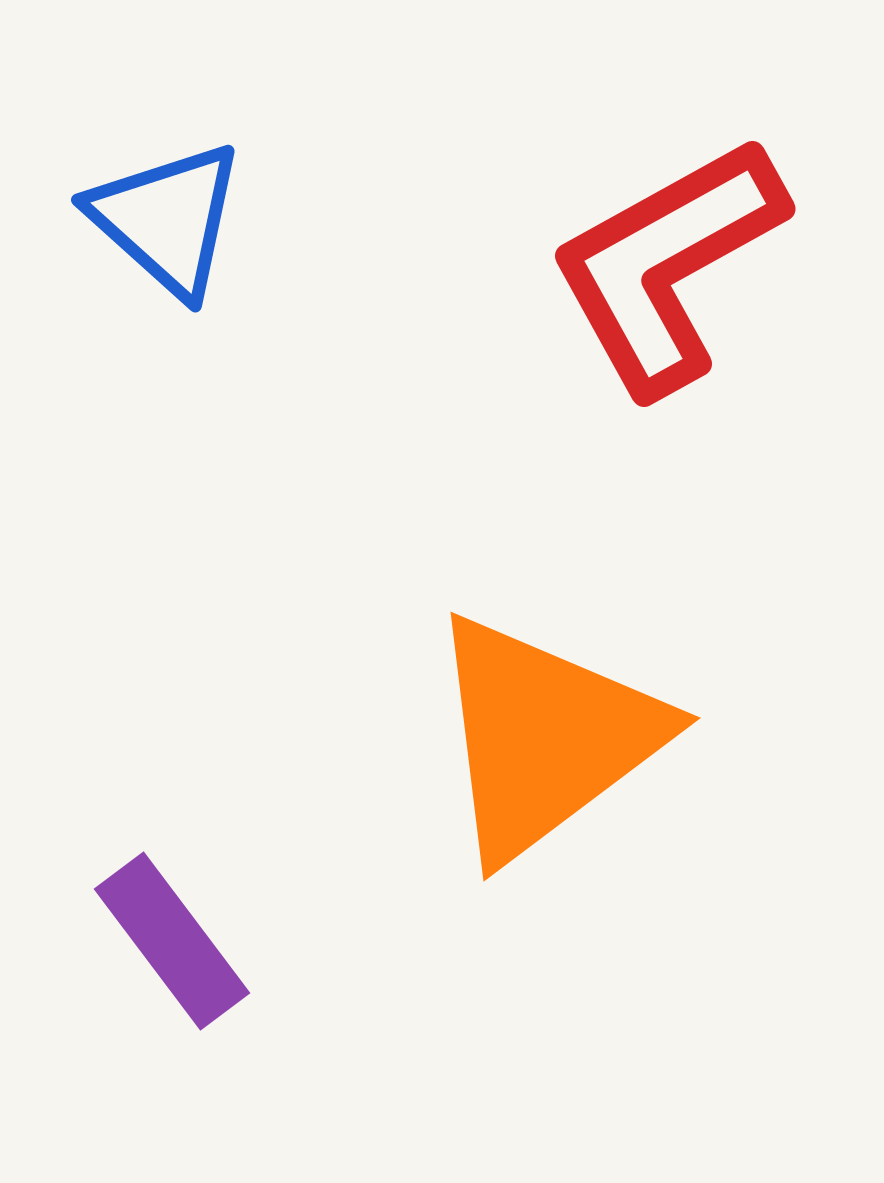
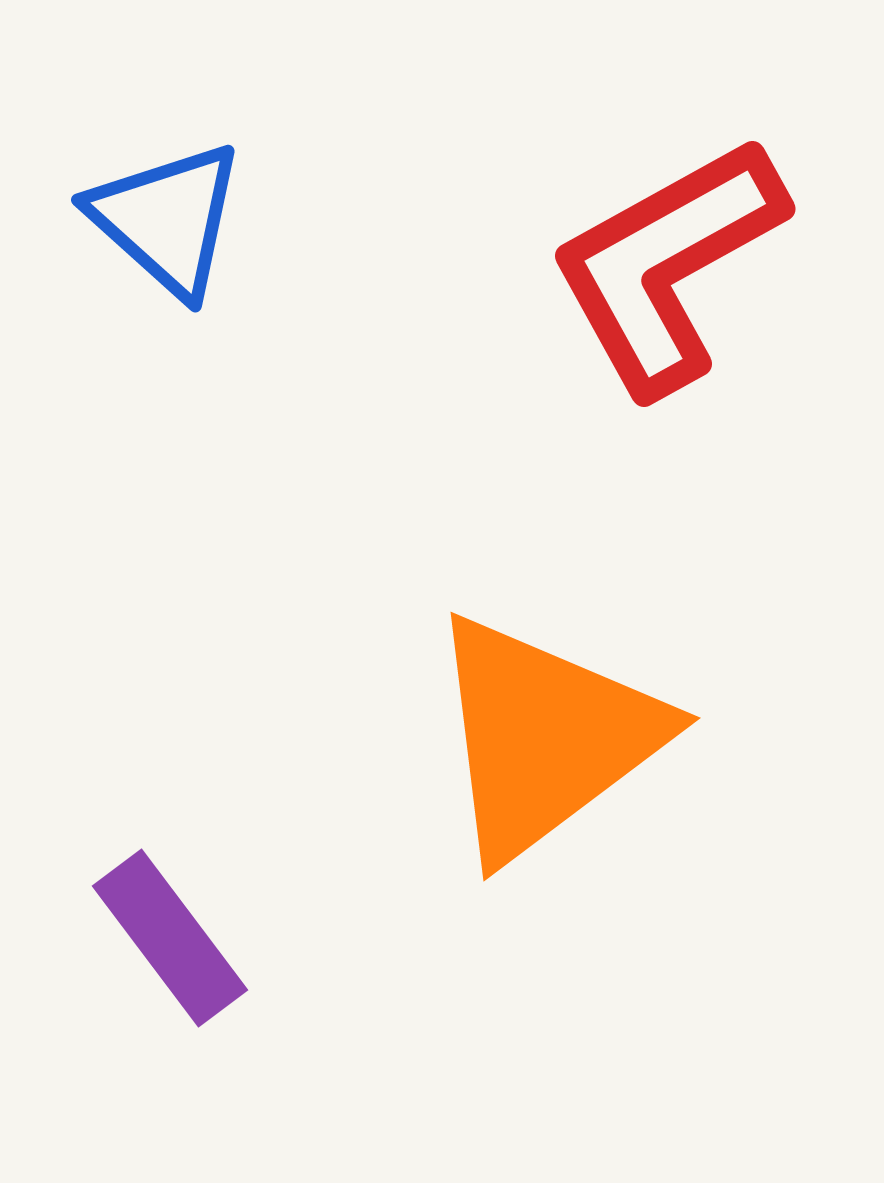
purple rectangle: moved 2 px left, 3 px up
